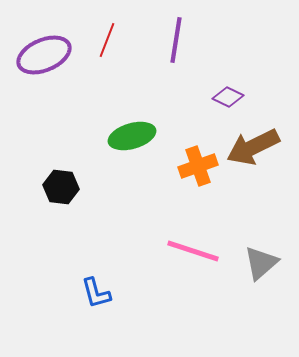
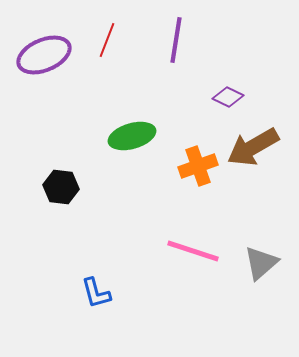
brown arrow: rotated 4 degrees counterclockwise
